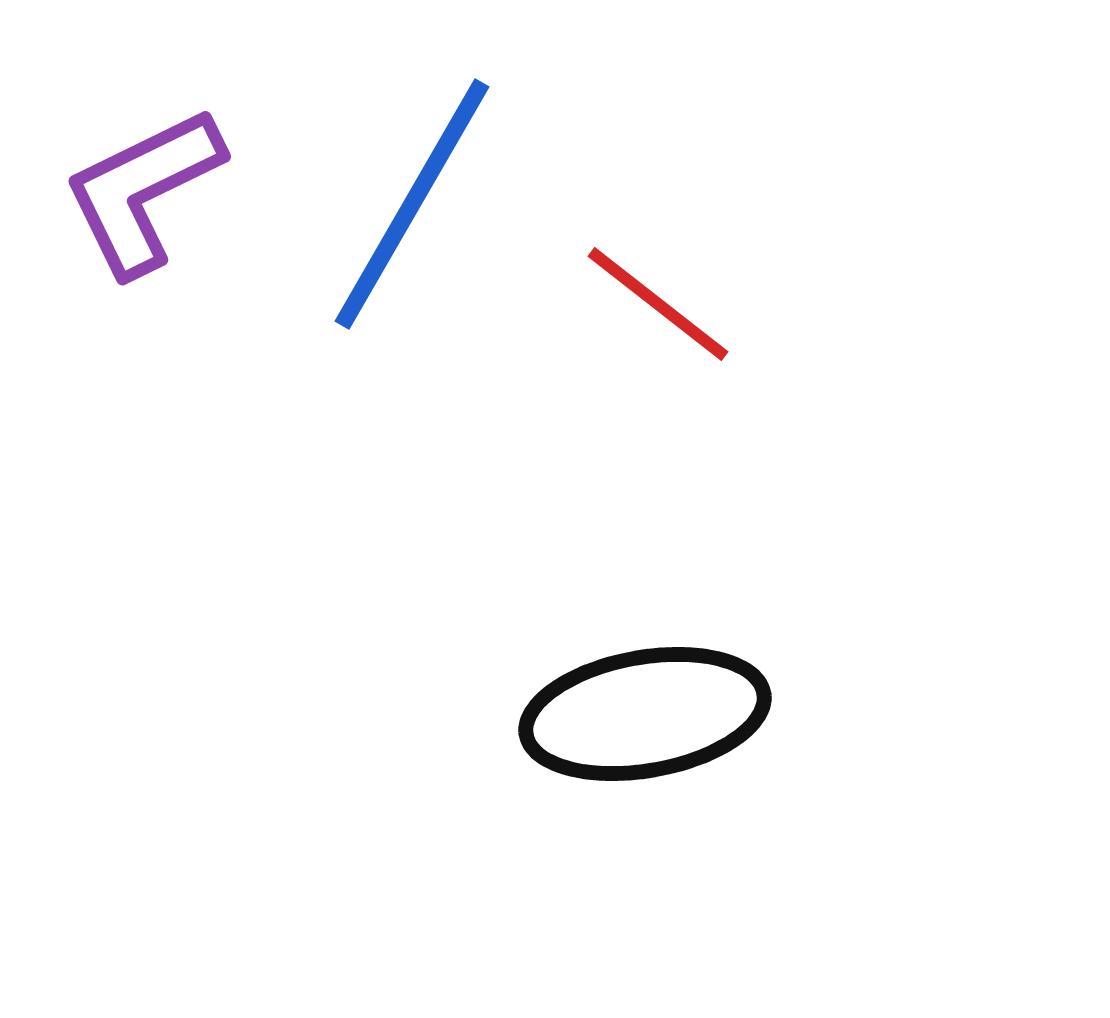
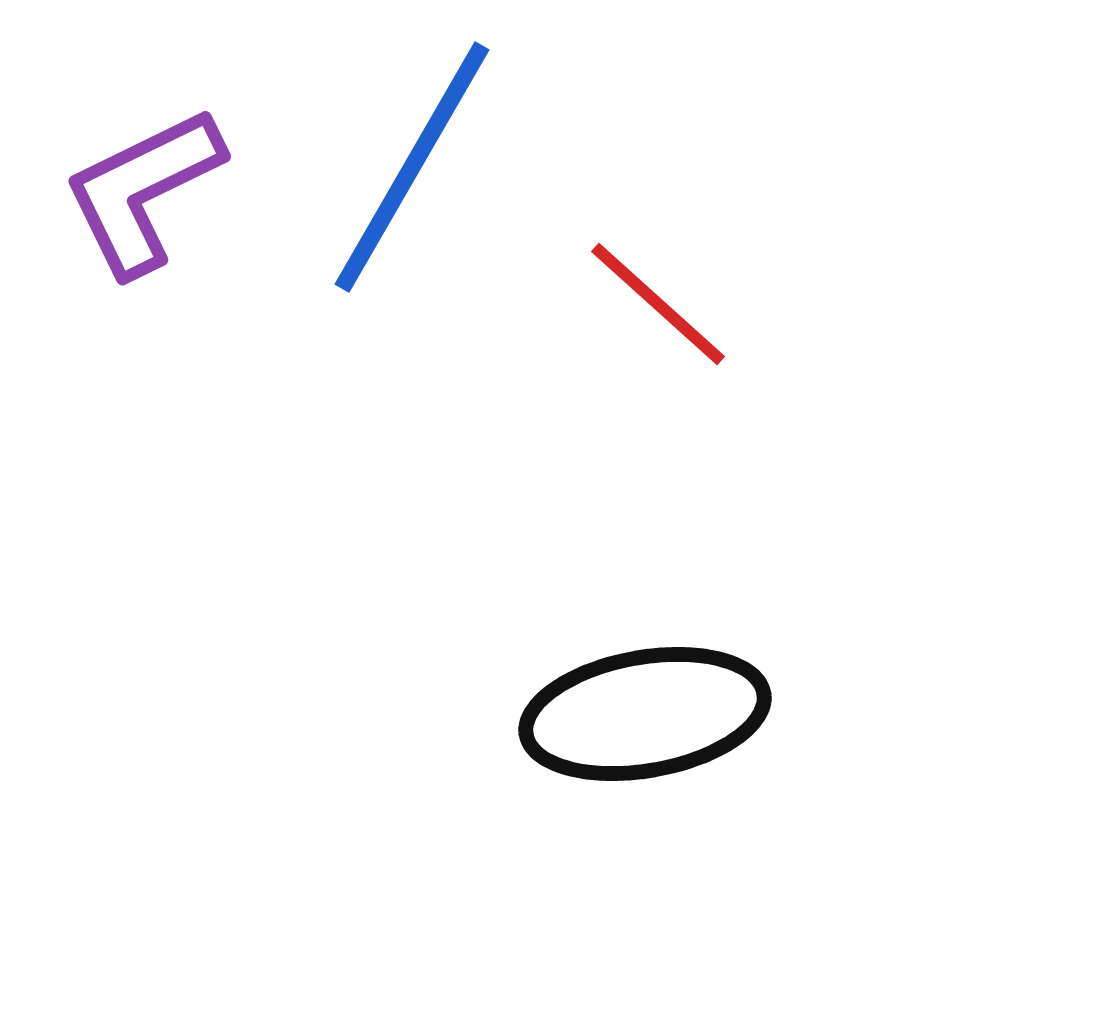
blue line: moved 37 px up
red line: rotated 4 degrees clockwise
